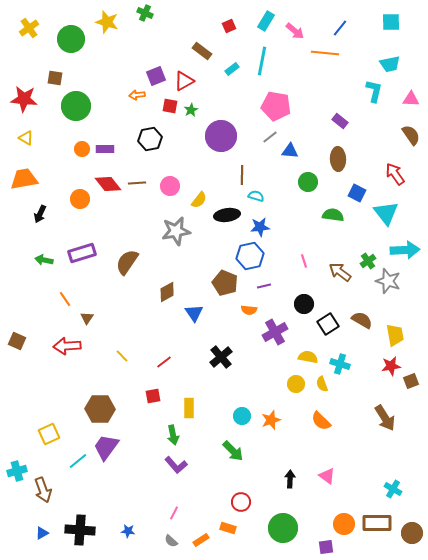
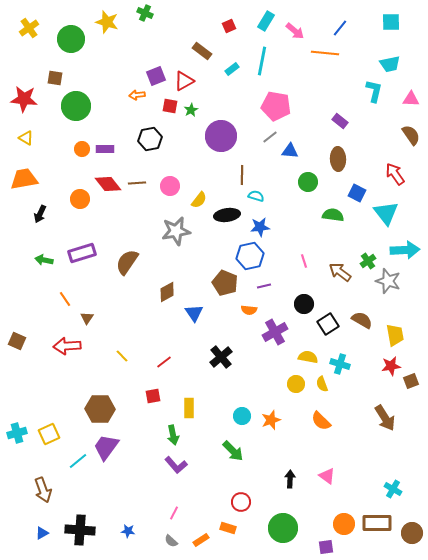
cyan cross at (17, 471): moved 38 px up
